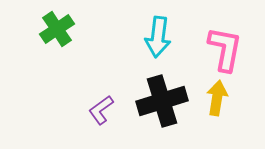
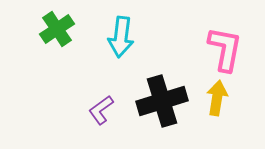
cyan arrow: moved 37 px left
